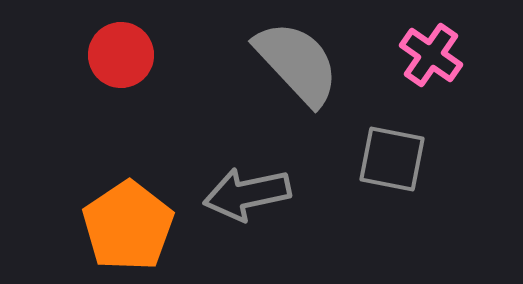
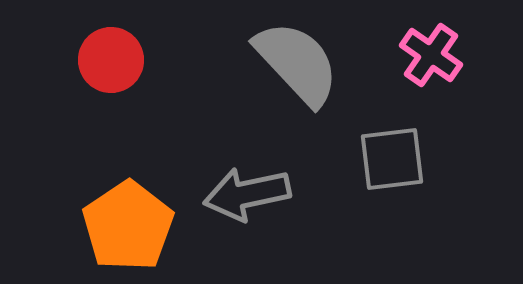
red circle: moved 10 px left, 5 px down
gray square: rotated 18 degrees counterclockwise
